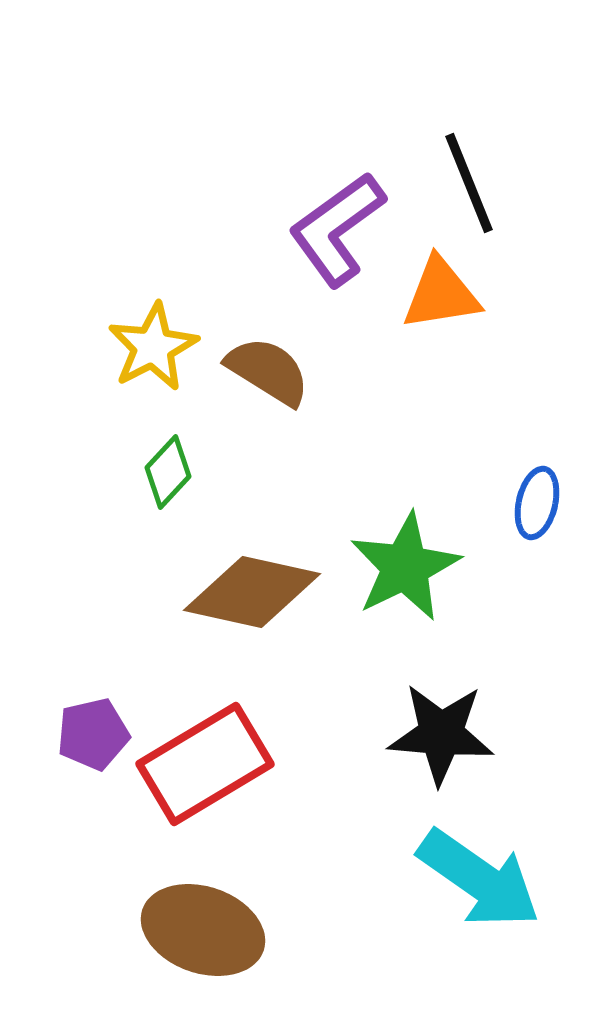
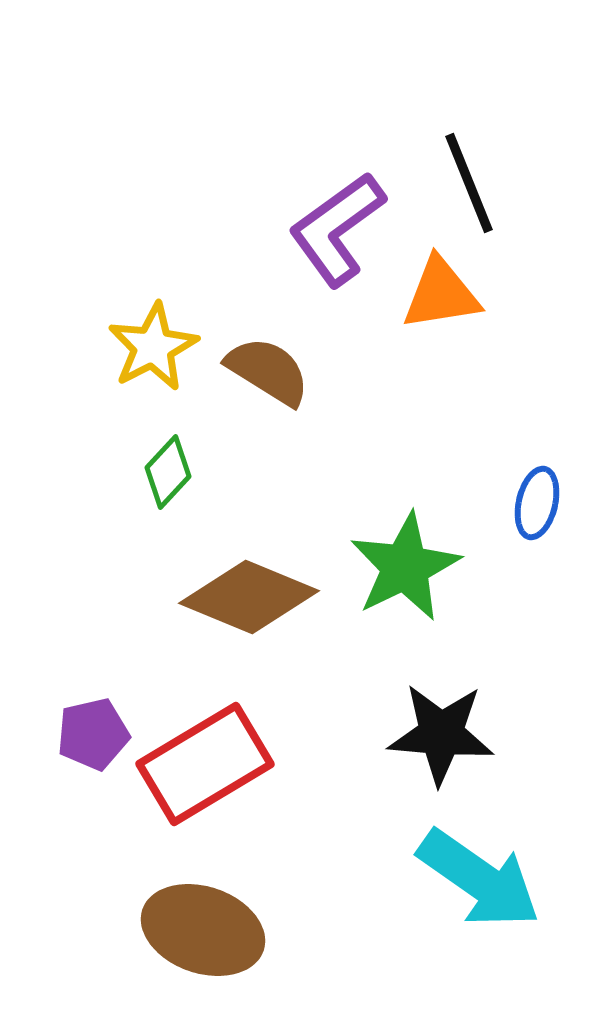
brown diamond: moved 3 px left, 5 px down; rotated 10 degrees clockwise
